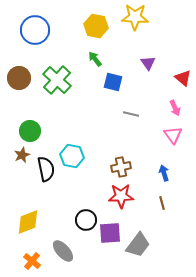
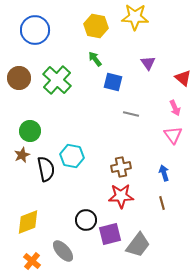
purple square: moved 1 px down; rotated 10 degrees counterclockwise
